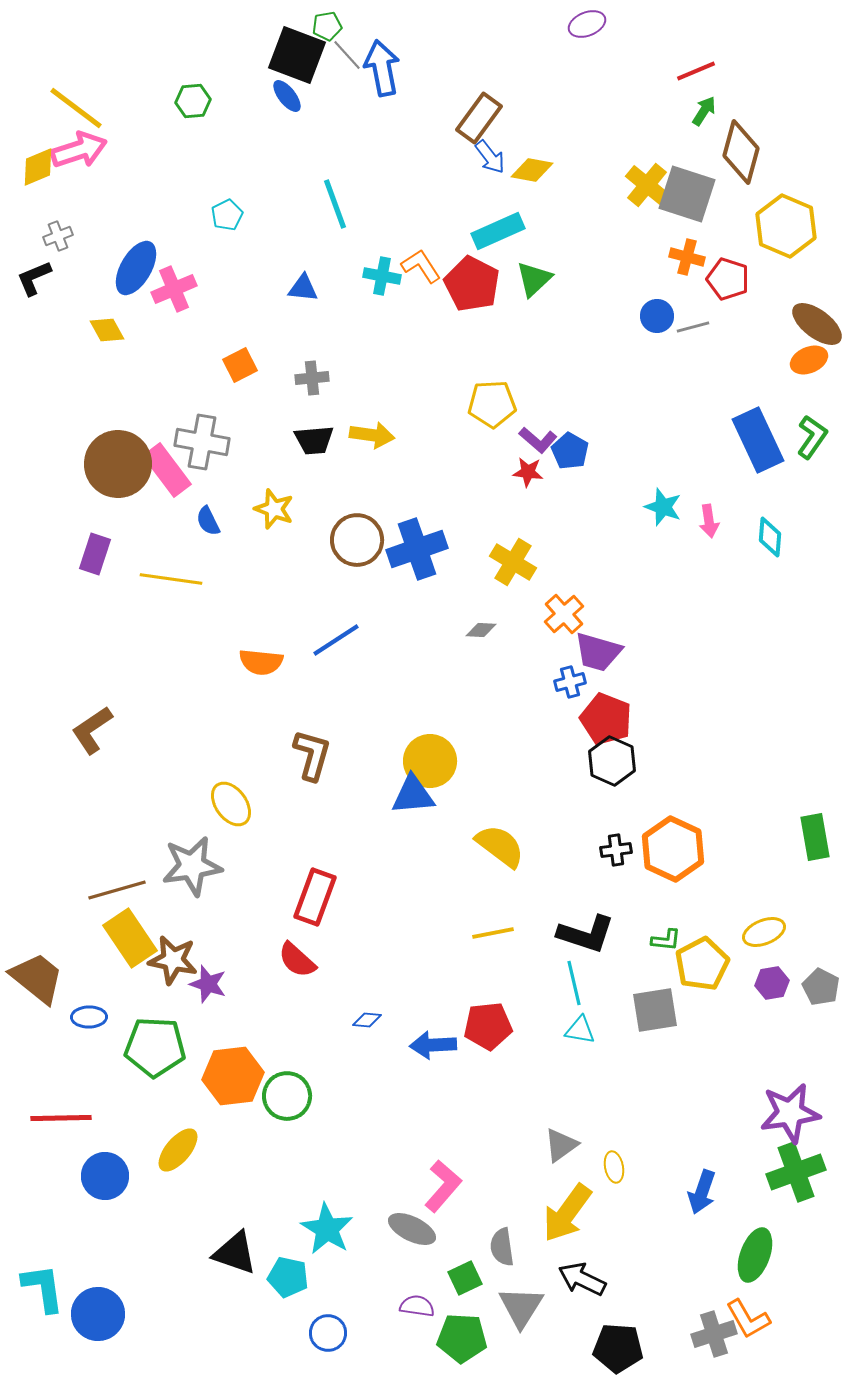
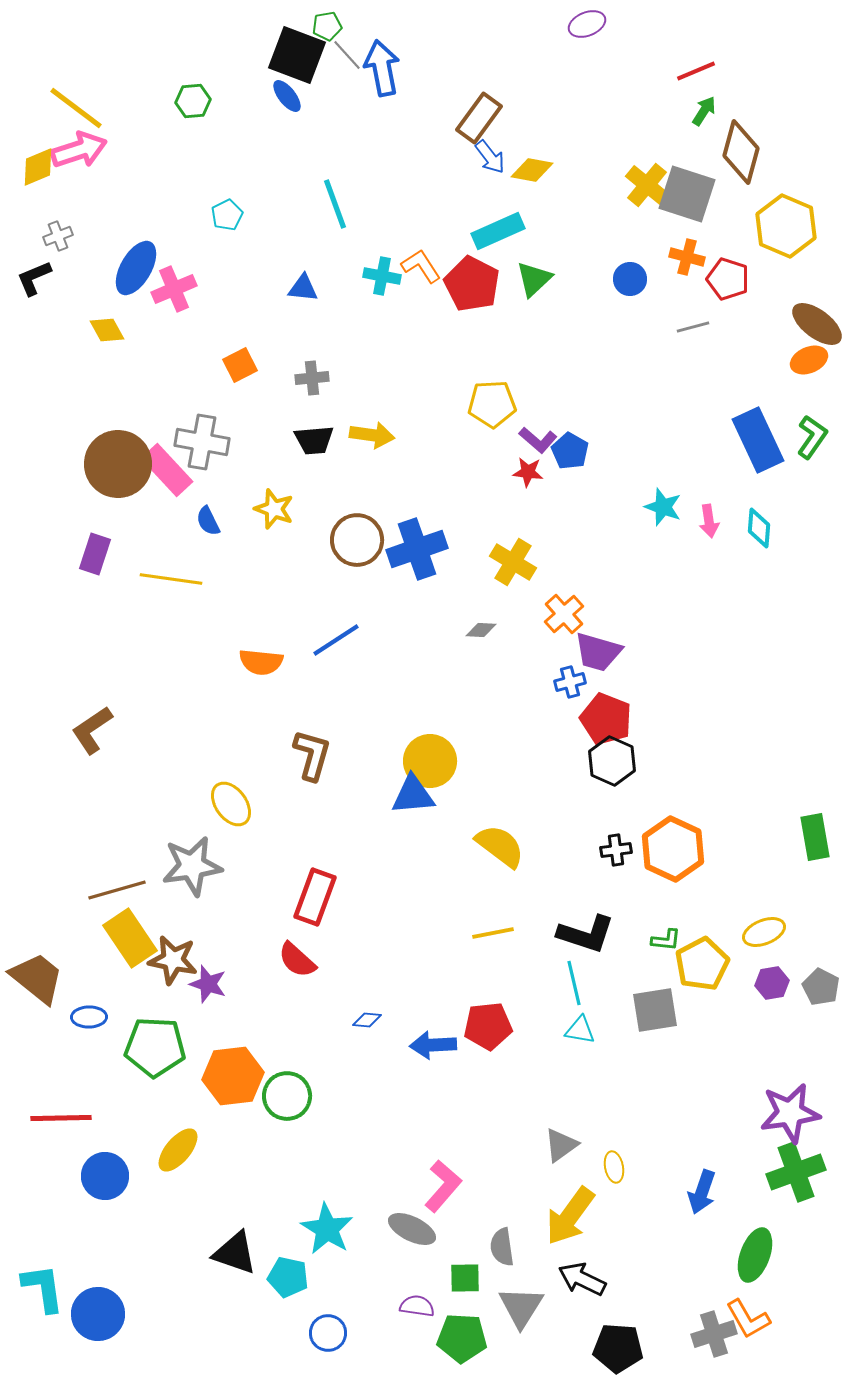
blue circle at (657, 316): moved 27 px left, 37 px up
pink rectangle at (167, 470): rotated 6 degrees counterclockwise
cyan diamond at (770, 537): moved 11 px left, 9 px up
yellow arrow at (567, 1213): moved 3 px right, 3 px down
green square at (465, 1278): rotated 24 degrees clockwise
